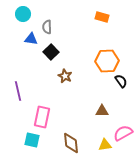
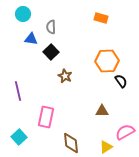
orange rectangle: moved 1 px left, 1 px down
gray semicircle: moved 4 px right
pink rectangle: moved 4 px right
pink semicircle: moved 2 px right, 1 px up
cyan square: moved 13 px left, 3 px up; rotated 35 degrees clockwise
yellow triangle: moved 1 px right, 2 px down; rotated 24 degrees counterclockwise
